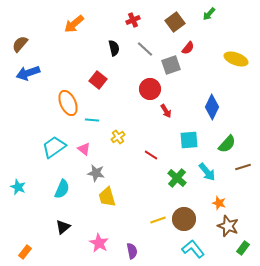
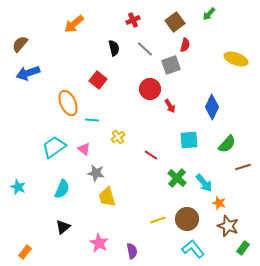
red semicircle: moved 3 px left, 3 px up; rotated 24 degrees counterclockwise
red arrow: moved 4 px right, 5 px up
cyan arrow: moved 3 px left, 11 px down
brown circle: moved 3 px right
